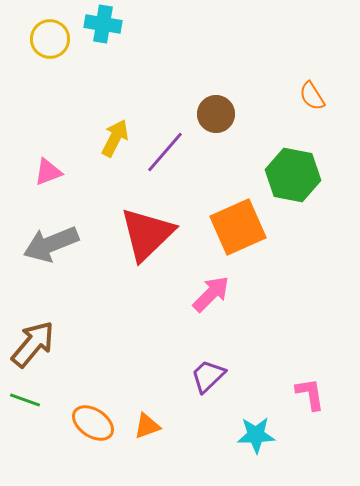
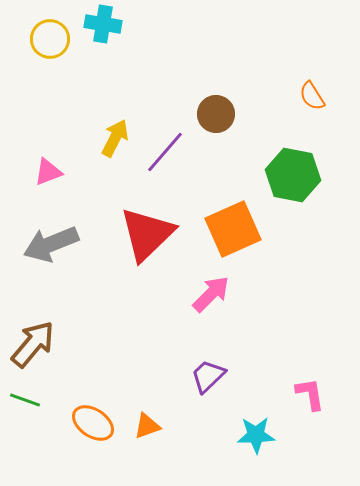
orange square: moved 5 px left, 2 px down
